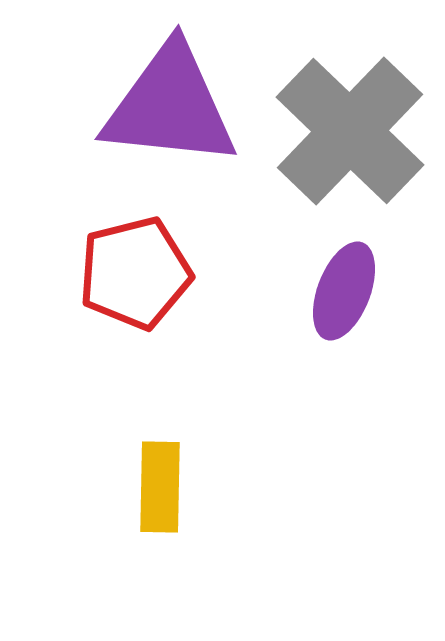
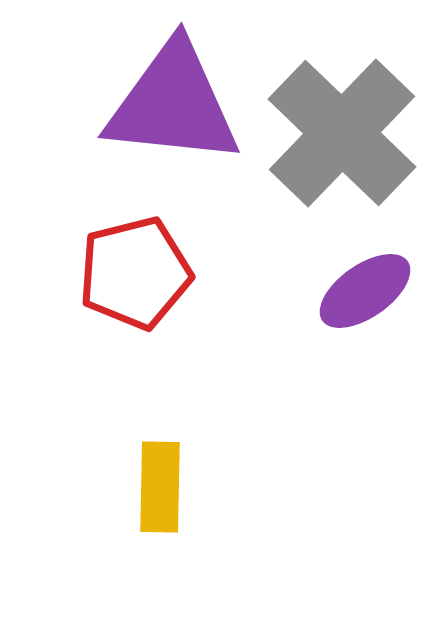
purple triangle: moved 3 px right, 2 px up
gray cross: moved 8 px left, 2 px down
purple ellipse: moved 21 px right; rotated 34 degrees clockwise
